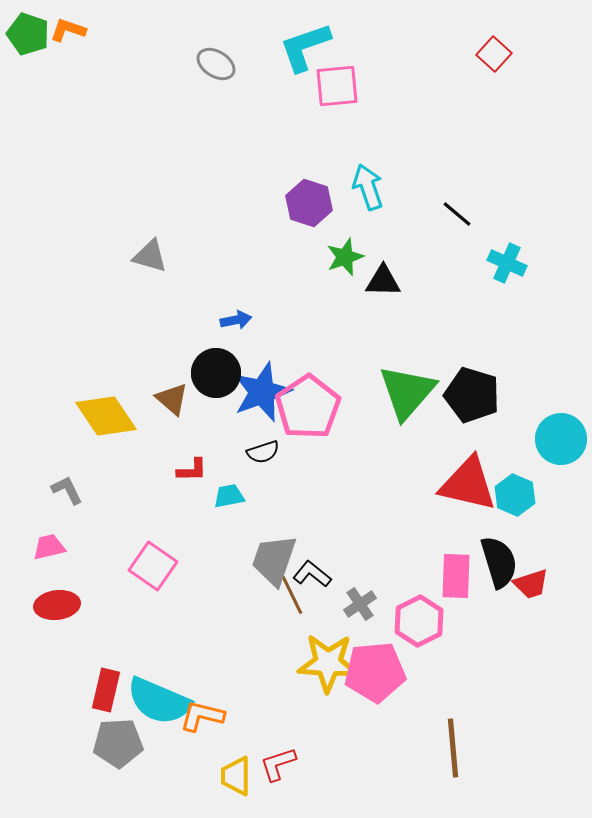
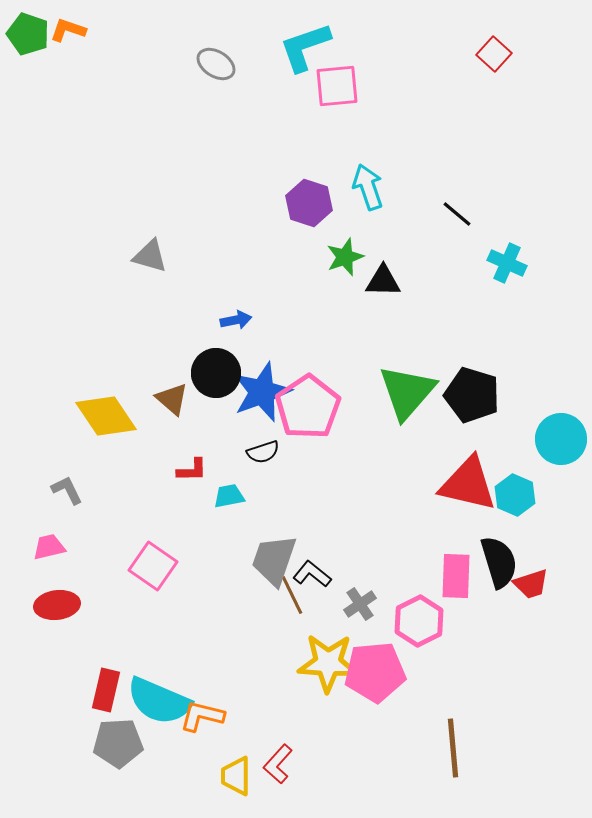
red L-shape at (278, 764): rotated 30 degrees counterclockwise
